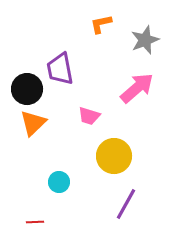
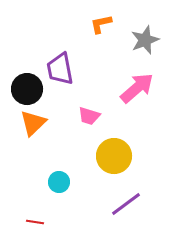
purple line: rotated 24 degrees clockwise
red line: rotated 12 degrees clockwise
